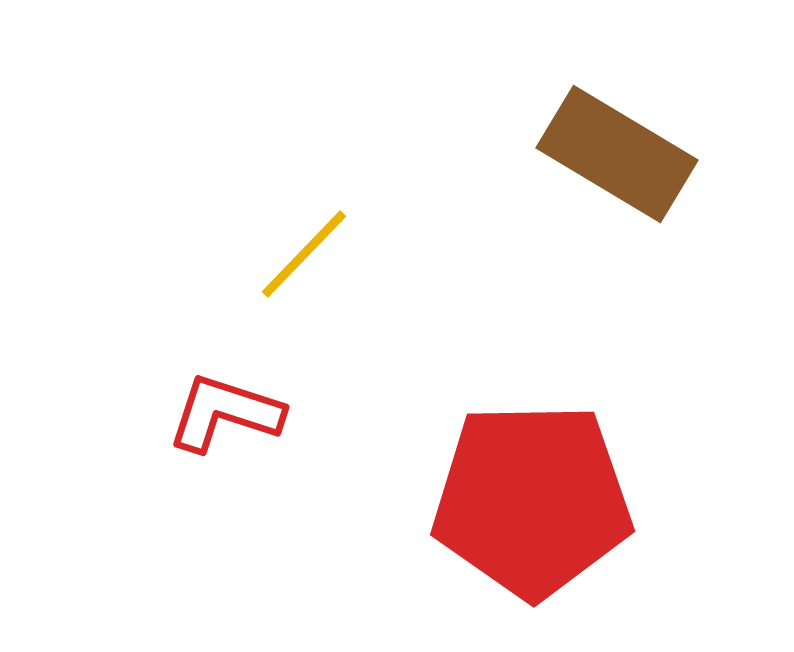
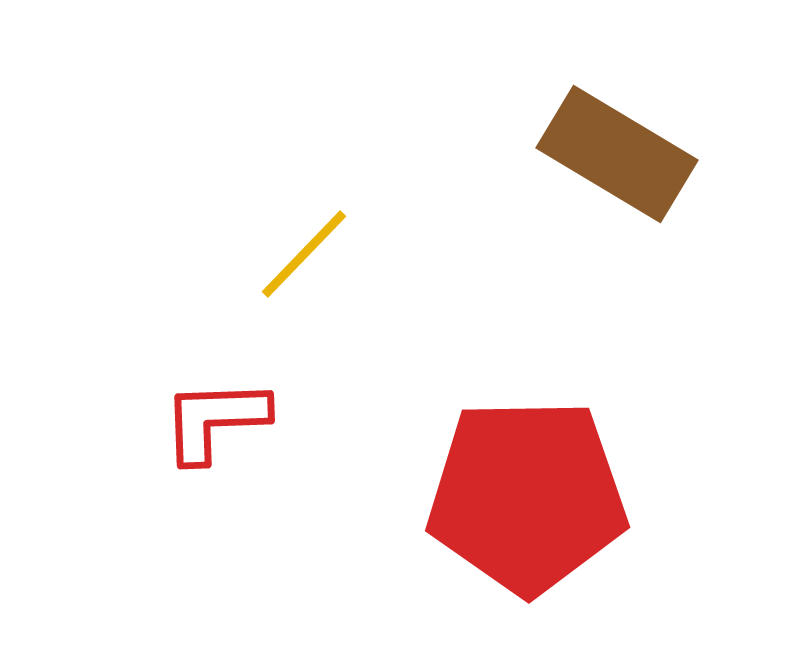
red L-shape: moved 10 px left, 7 px down; rotated 20 degrees counterclockwise
red pentagon: moved 5 px left, 4 px up
